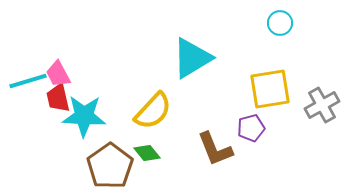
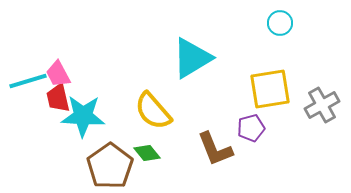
yellow semicircle: rotated 96 degrees clockwise
cyan star: moved 1 px left
